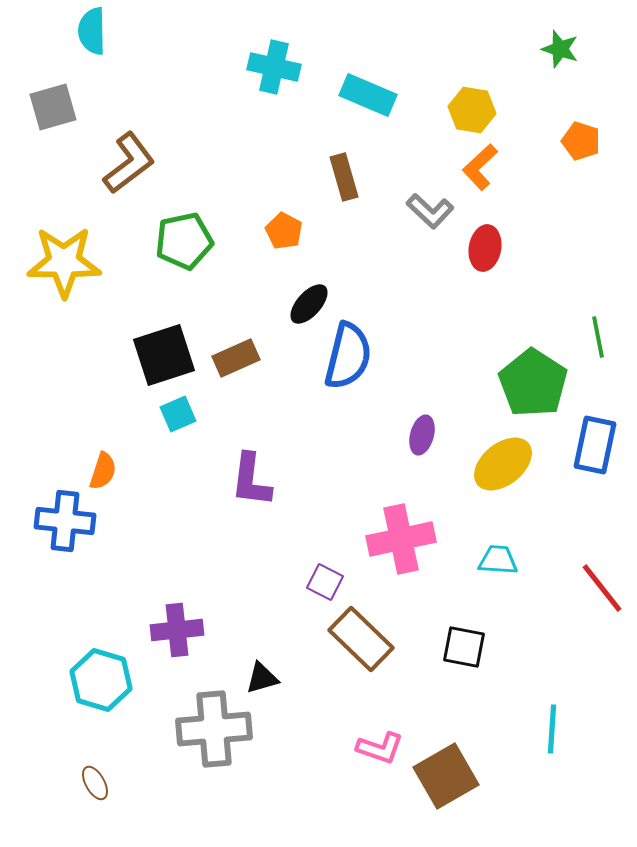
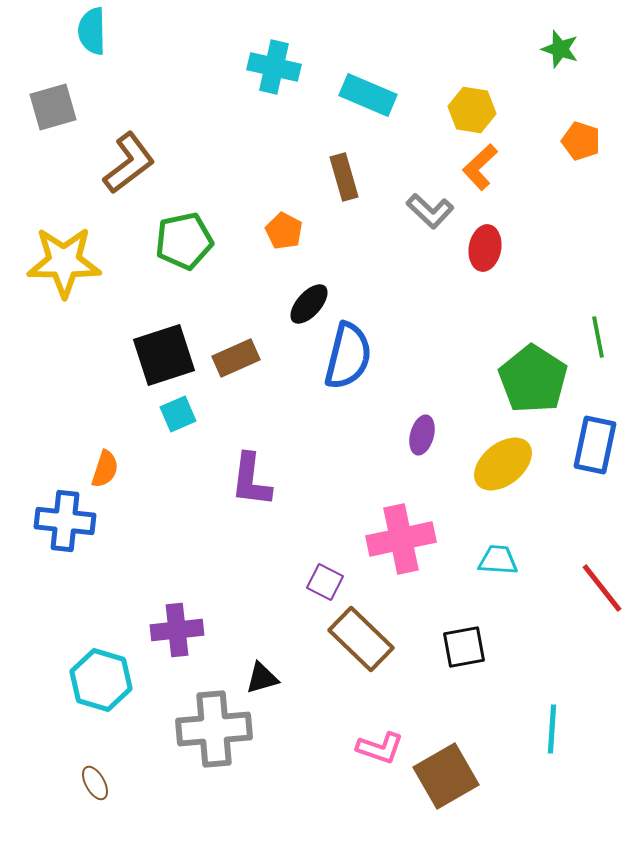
green pentagon at (533, 383): moved 4 px up
orange semicircle at (103, 471): moved 2 px right, 2 px up
black square at (464, 647): rotated 21 degrees counterclockwise
